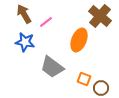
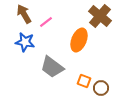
orange square: moved 2 px down
